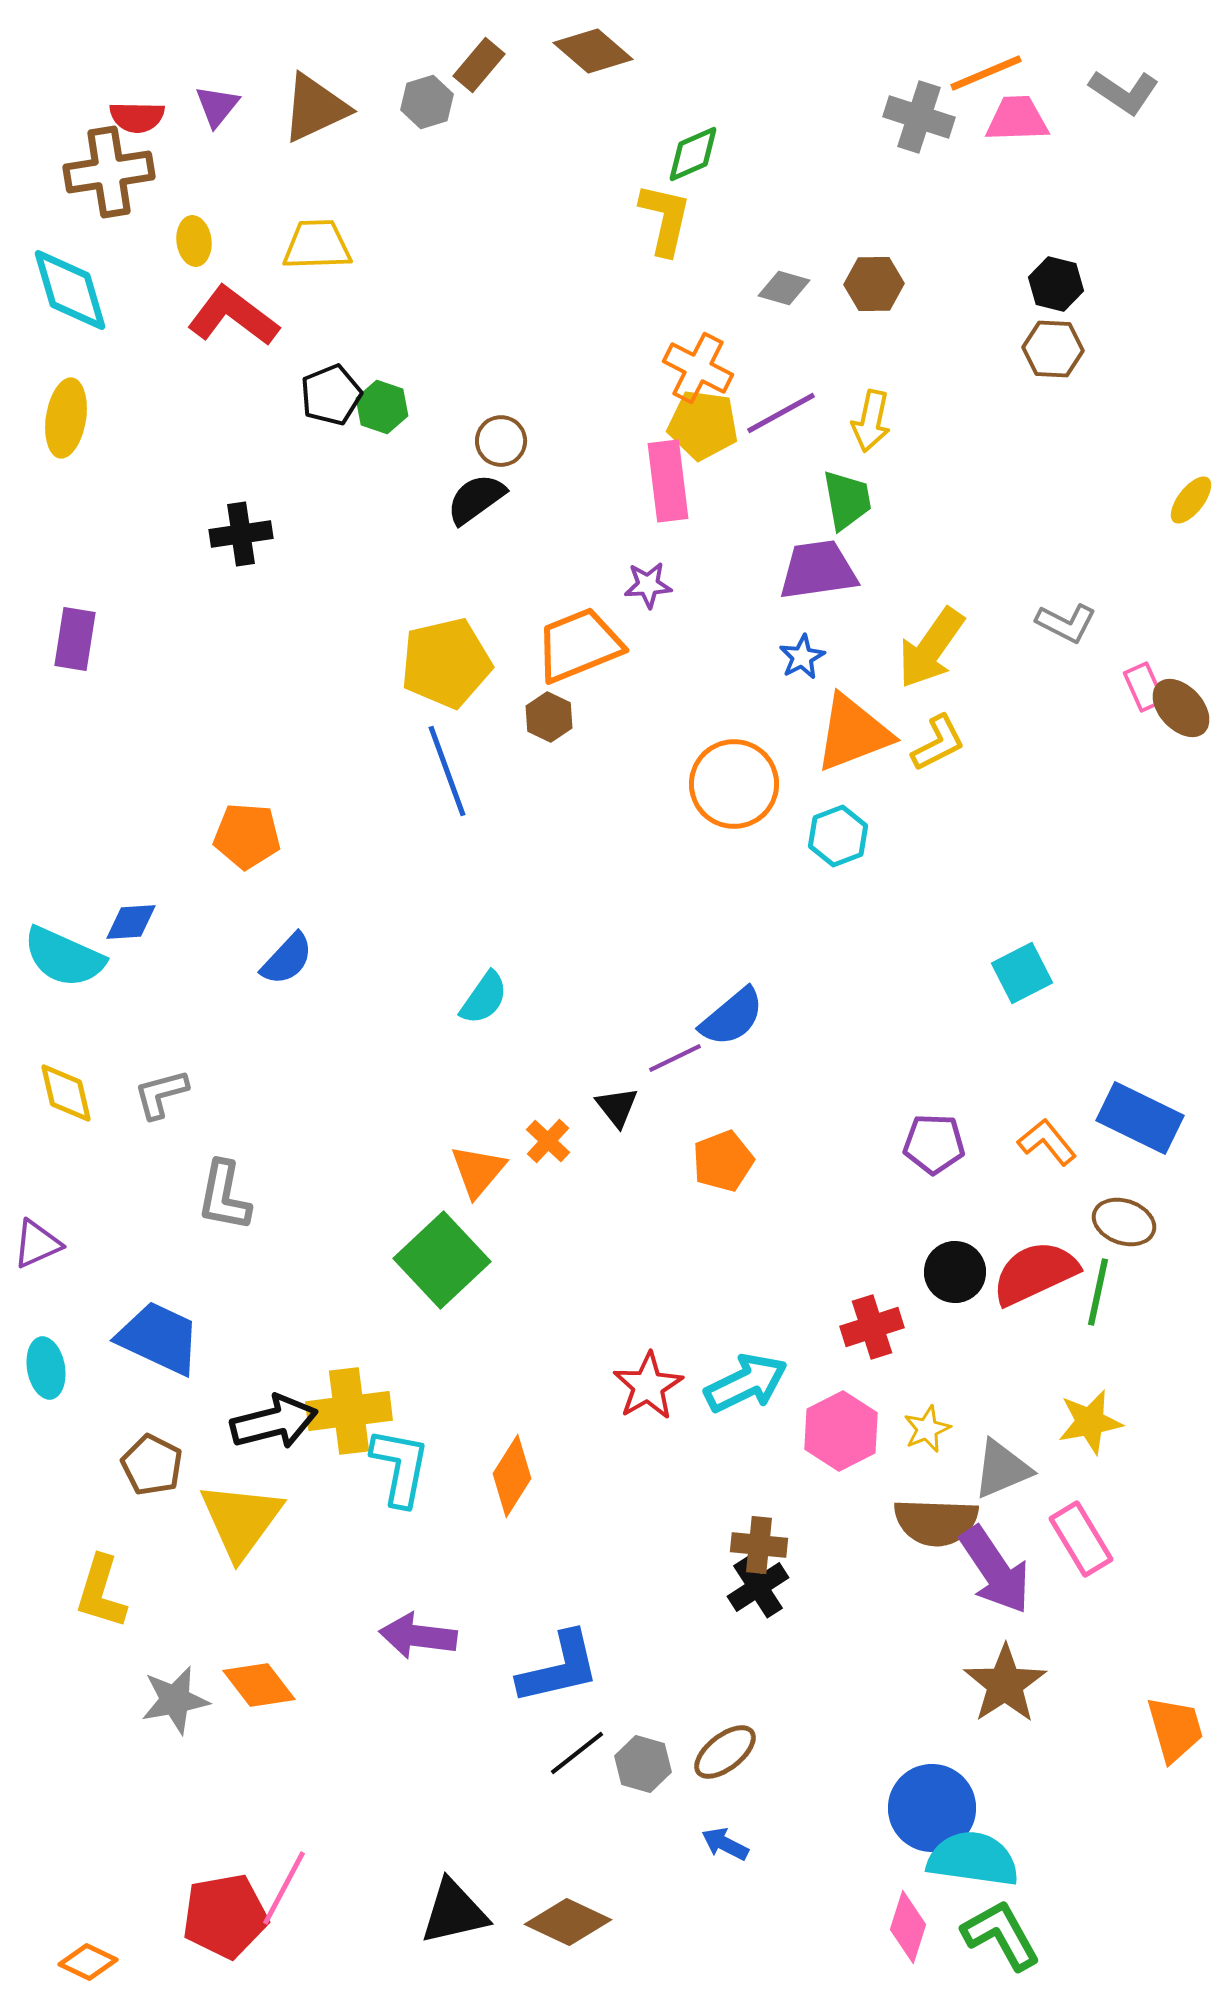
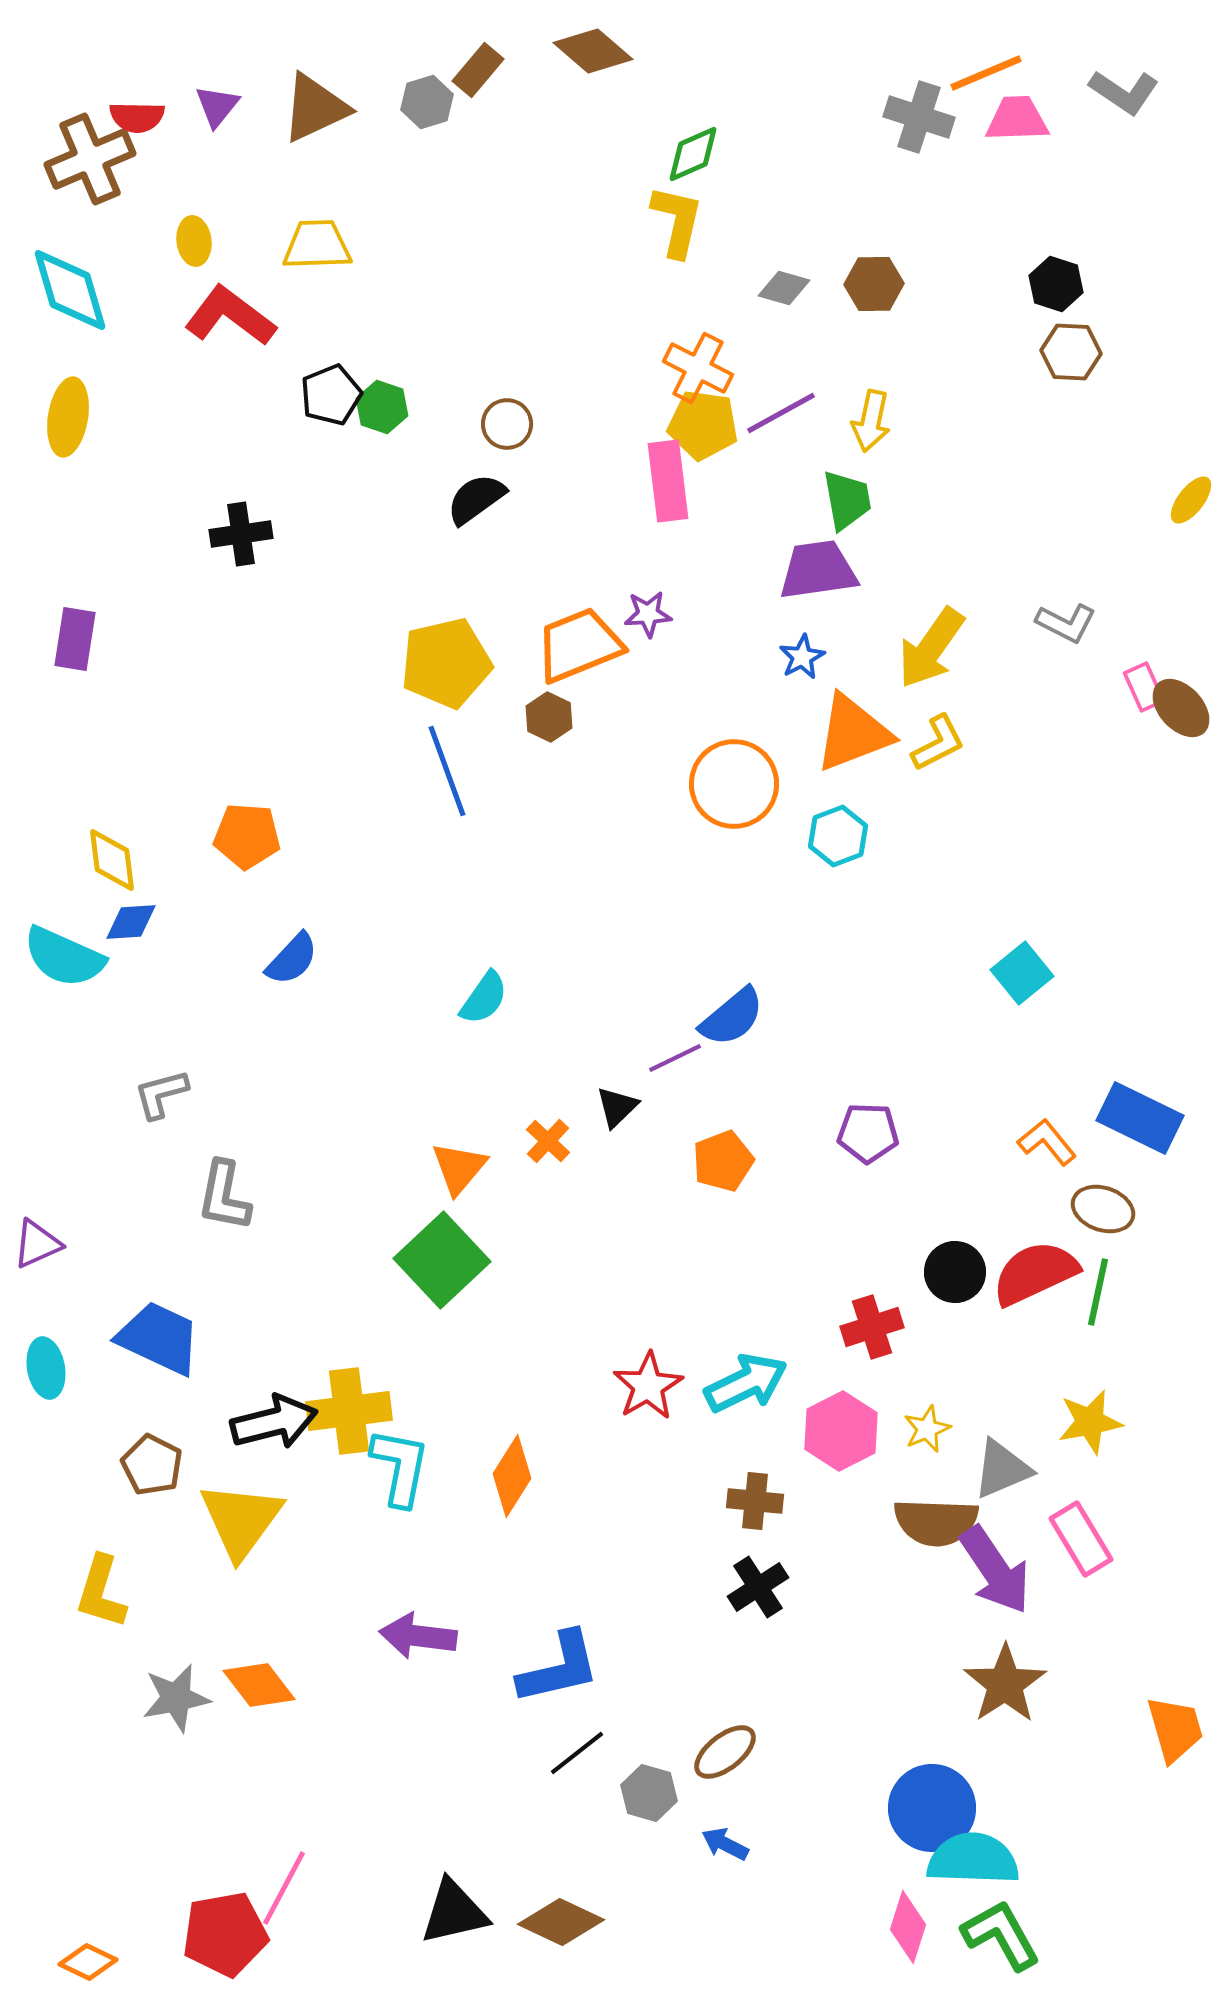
brown rectangle at (479, 65): moved 1 px left, 5 px down
brown cross at (109, 172): moved 19 px left, 13 px up; rotated 14 degrees counterclockwise
yellow L-shape at (665, 219): moved 12 px right, 2 px down
black hexagon at (1056, 284): rotated 4 degrees clockwise
red L-shape at (233, 316): moved 3 px left
brown hexagon at (1053, 349): moved 18 px right, 3 px down
yellow ellipse at (66, 418): moved 2 px right, 1 px up
brown circle at (501, 441): moved 6 px right, 17 px up
purple star at (648, 585): moved 29 px down
blue semicircle at (287, 959): moved 5 px right
cyan square at (1022, 973): rotated 12 degrees counterclockwise
yellow diamond at (66, 1093): moved 46 px right, 233 px up; rotated 6 degrees clockwise
black triangle at (617, 1107): rotated 24 degrees clockwise
purple pentagon at (934, 1144): moved 66 px left, 11 px up
orange triangle at (478, 1171): moved 19 px left, 3 px up
brown ellipse at (1124, 1222): moved 21 px left, 13 px up
brown cross at (759, 1545): moved 4 px left, 44 px up
gray star at (175, 1700): moved 1 px right, 2 px up
gray hexagon at (643, 1764): moved 6 px right, 29 px down
cyan semicircle at (973, 1859): rotated 6 degrees counterclockwise
red pentagon at (225, 1916): moved 18 px down
brown diamond at (568, 1922): moved 7 px left
